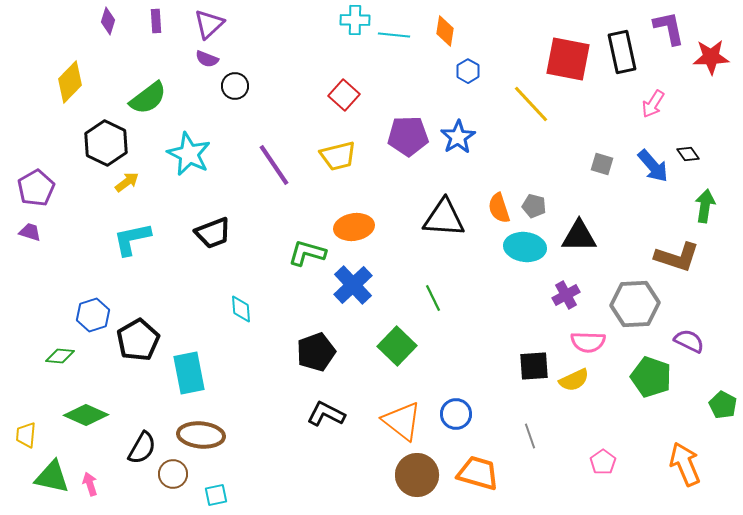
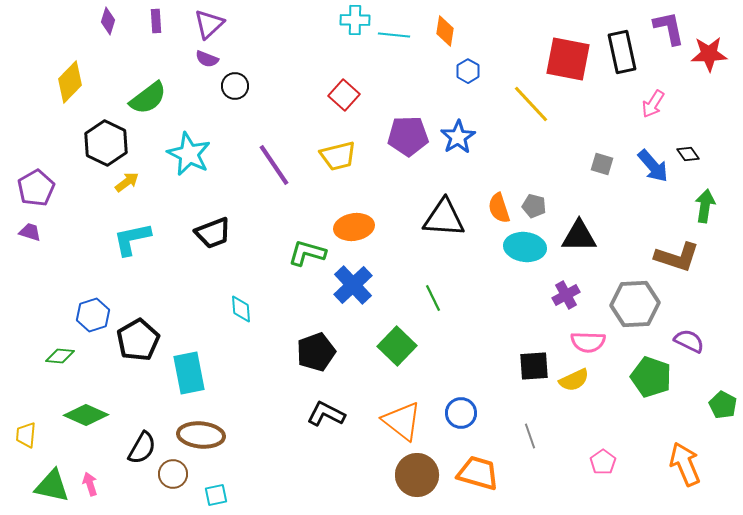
red star at (711, 57): moved 2 px left, 3 px up
blue circle at (456, 414): moved 5 px right, 1 px up
green triangle at (52, 477): moved 9 px down
